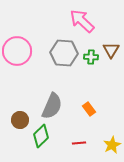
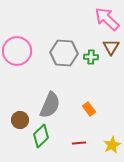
pink arrow: moved 25 px right, 2 px up
brown triangle: moved 3 px up
gray semicircle: moved 2 px left, 1 px up
